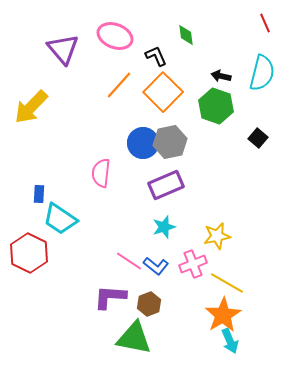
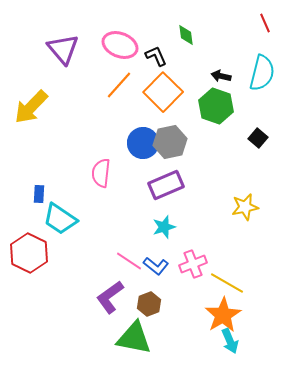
pink ellipse: moved 5 px right, 9 px down
yellow star: moved 28 px right, 29 px up
purple L-shape: rotated 40 degrees counterclockwise
